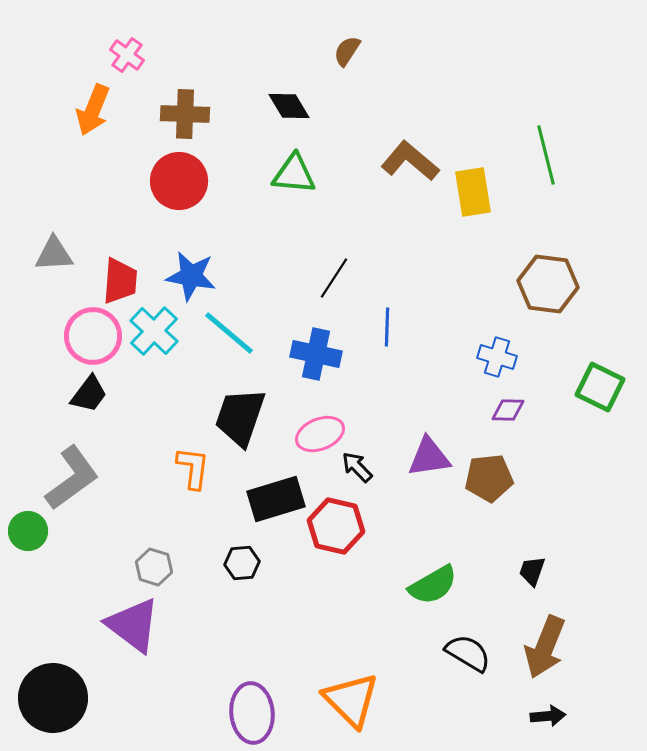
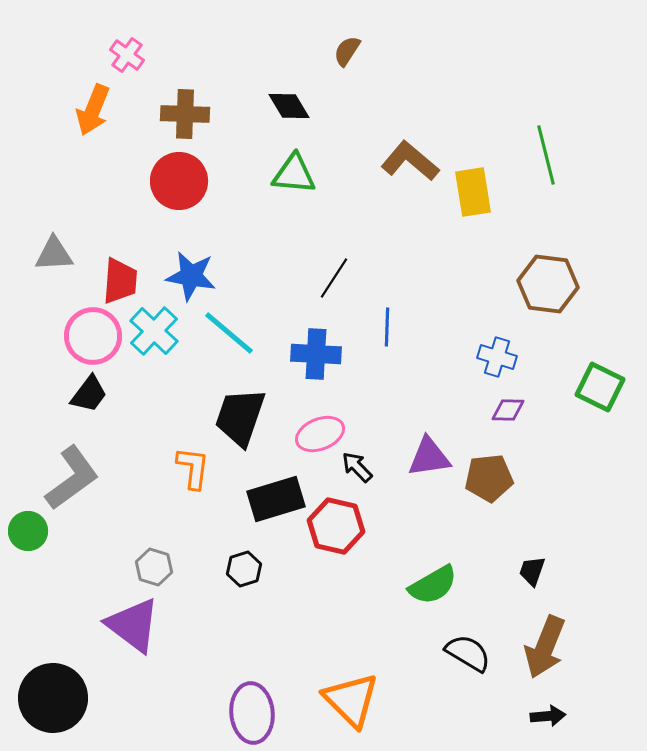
blue cross at (316, 354): rotated 9 degrees counterclockwise
black hexagon at (242, 563): moved 2 px right, 6 px down; rotated 12 degrees counterclockwise
